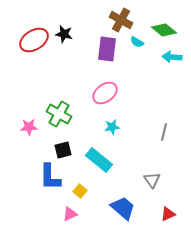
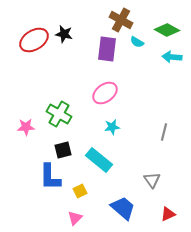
green diamond: moved 3 px right; rotated 10 degrees counterclockwise
pink star: moved 3 px left
yellow square: rotated 24 degrees clockwise
pink triangle: moved 5 px right, 4 px down; rotated 21 degrees counterclockwise
